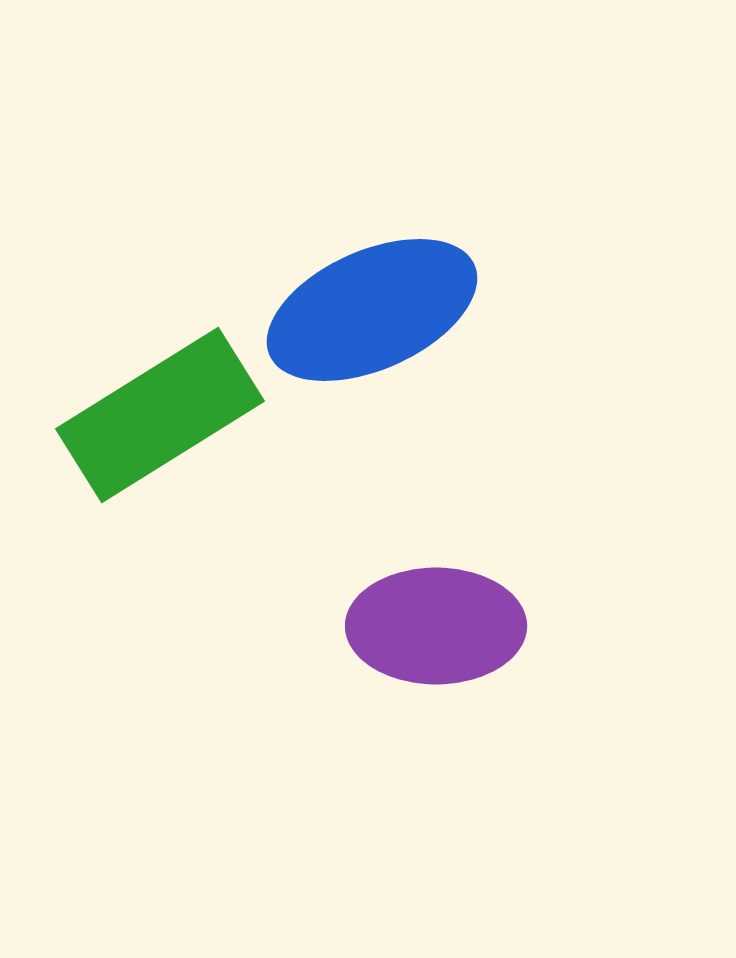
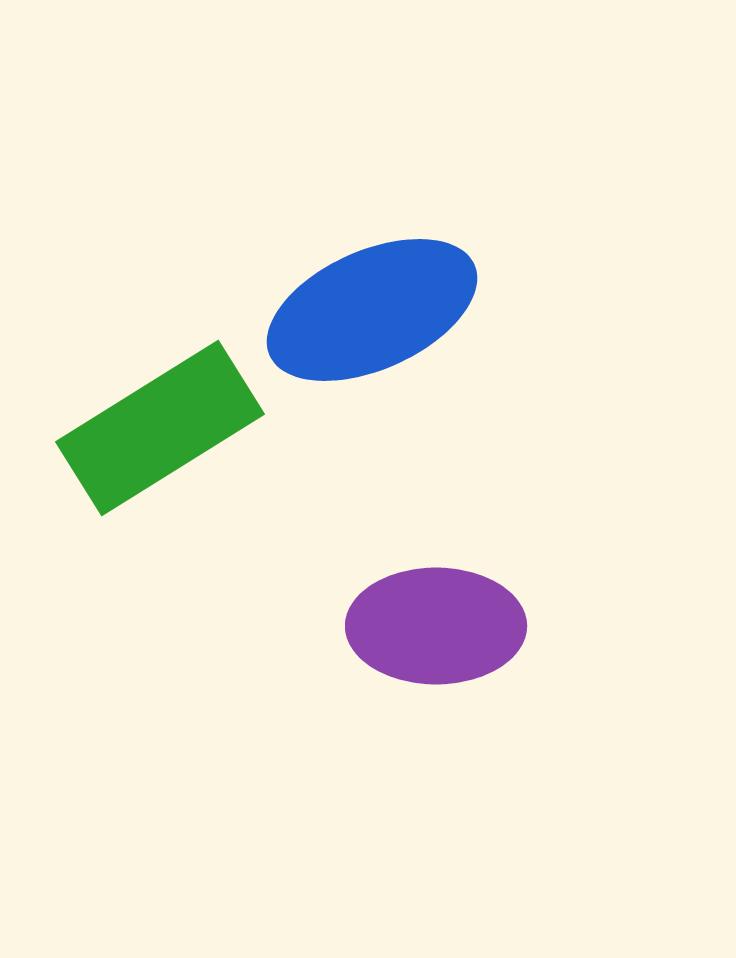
green rectangle: moved 13 px down
